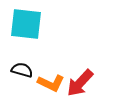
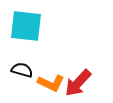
cyan square: moved 2 px down
red arrow: moved 2 px left
